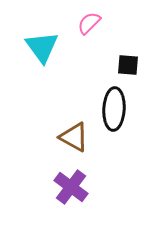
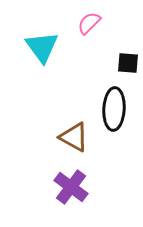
black square: moved 2 px up
